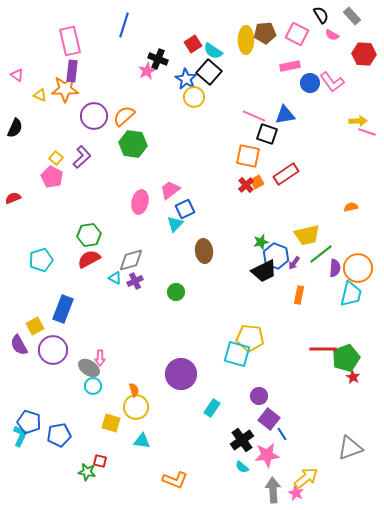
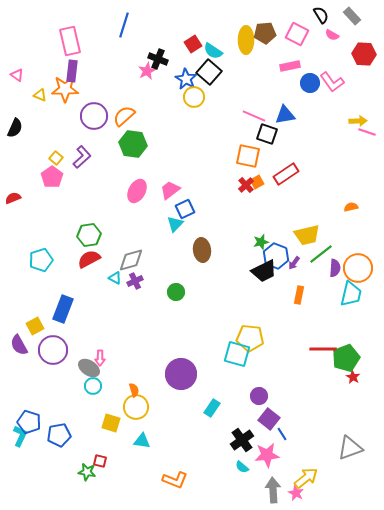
pink pentagon at (52, 177): rotated 10 degrees clockwise
pink ellipse at (140, 202): moved 3 px left, 11 px up; rotated 15 degrees clockwise
brown ellipse at (204, 251): moved 2 px left, 1 px up
